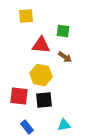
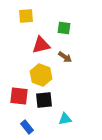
green square: moved 1 px right, 3 px up
red triangle: rotated 18 degrees counterclockwise
yellow hexagon: rotated 10 degrees clockwise
cyan triangle: moved 1 px right, 6 px up
